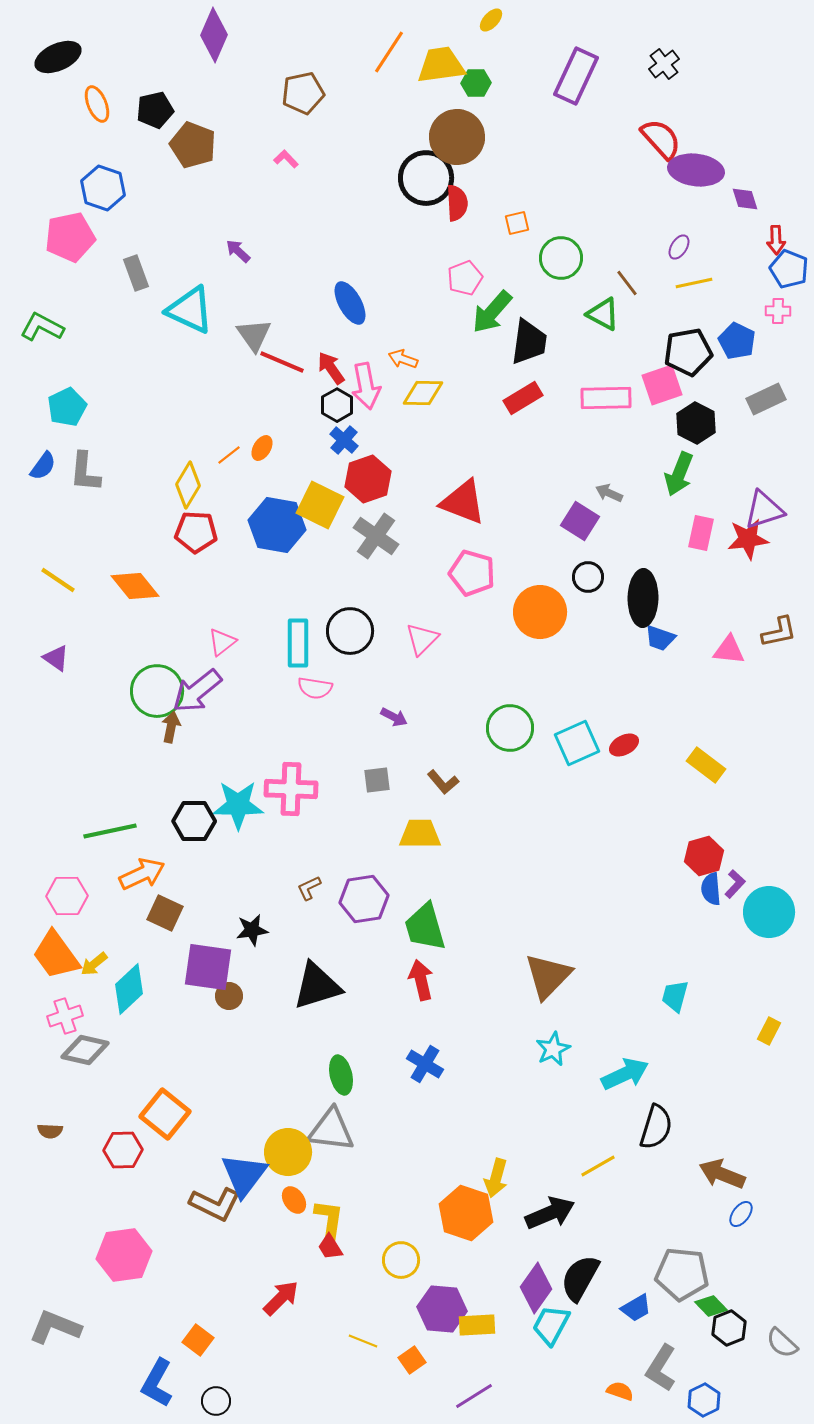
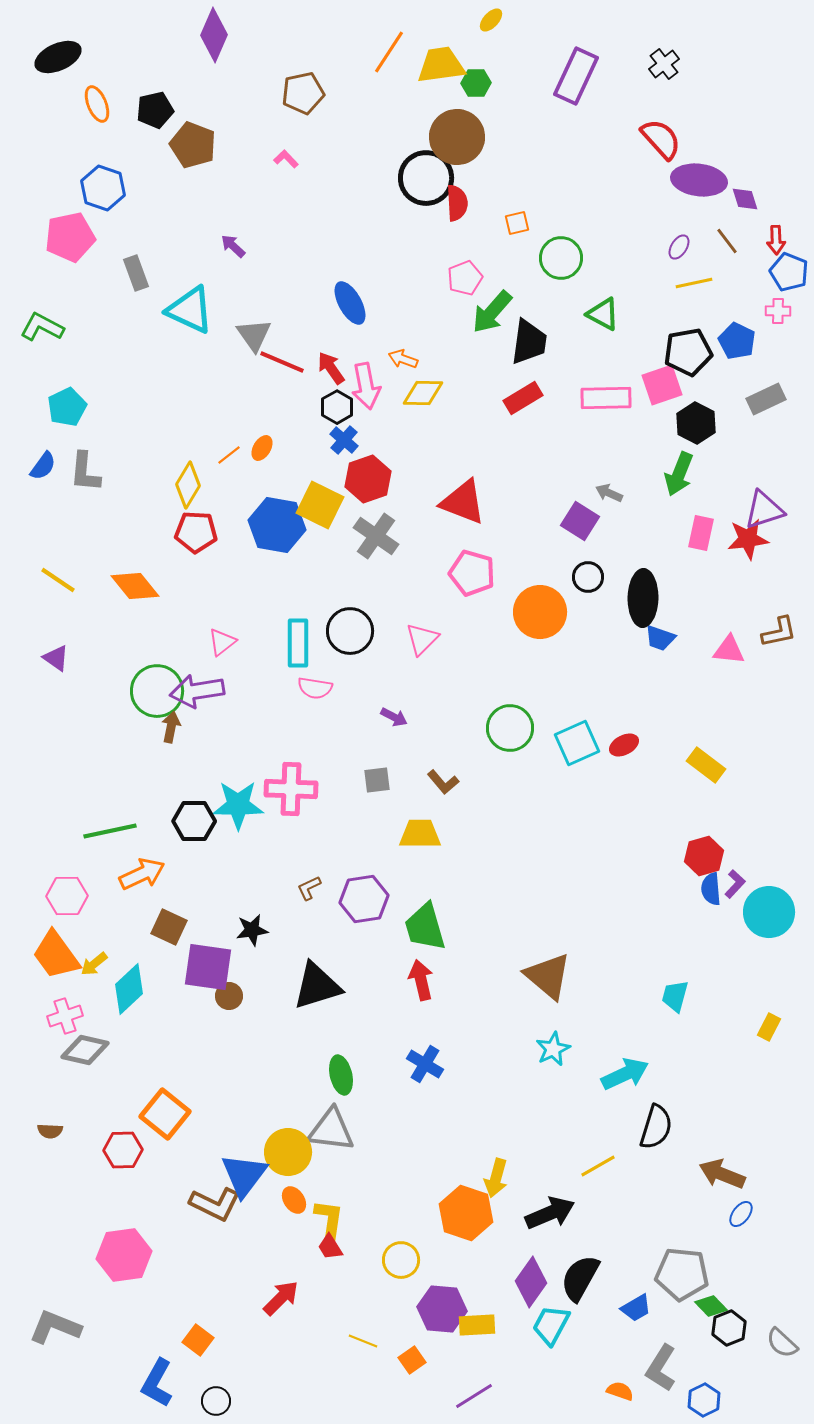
purple ellipse at (696, 170): moved 3 px right, 10 px down
purple arrow at (238, 251): moved 5 px left, 5 px up
blue pentagon at (789, 269): moved 3 px down
brown line at (627, 283): moved 100 px right, 42 px up
black hexagon at (337, 405): moved 2 px down
purple arrow at (197, 691): rotated 30 degrees clockwise
brown square at (165, 913): moved 4 px right, 14 px down
brown triangle at (548, 976): rotated 34 degrees counterclockwise
yellow rectangle at (769, 1031): moved 4 px up
purple diamond at (536, 1288): moved 5 px left, 6 px up
